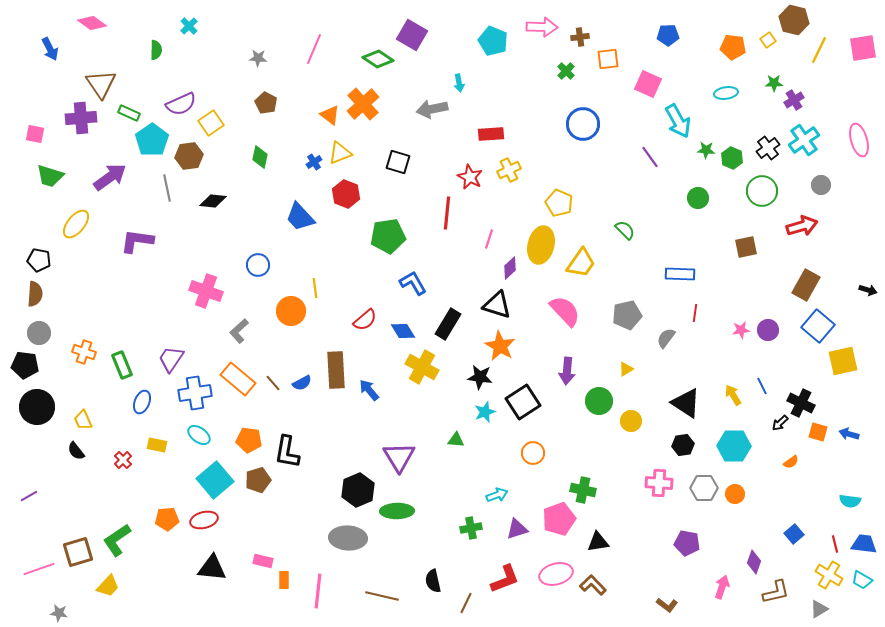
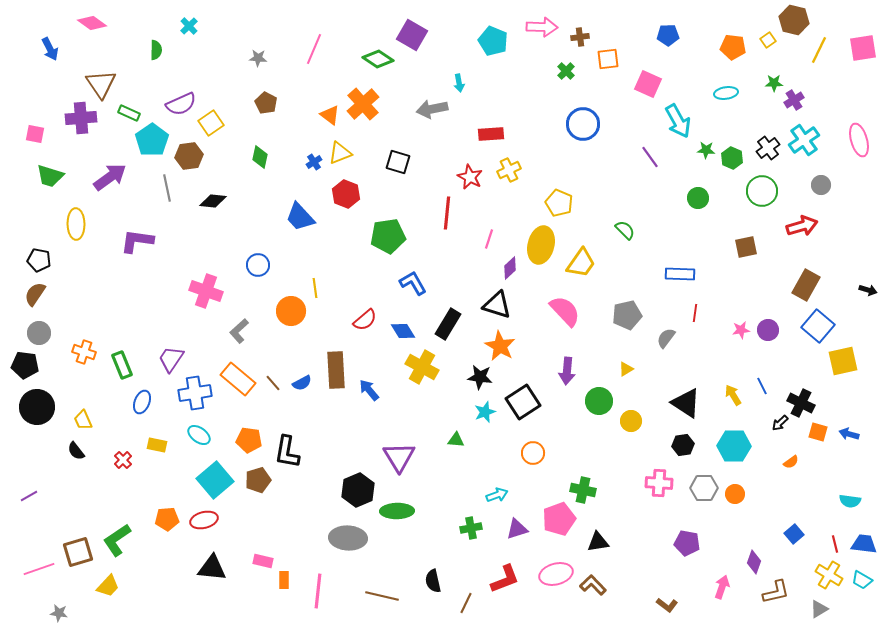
yellow ellipse at (76, 224): rotated 40 degrees counterclockwise
brown semicircle at (35, 294): rotated 150 degrees counterclockwise
